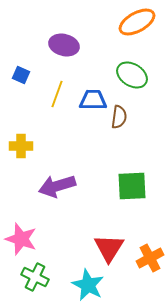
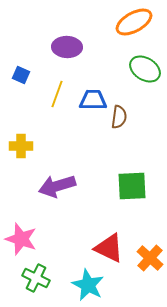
orange ellipse: moved 3 px left
purple ellipse: moved 3 px right, 2 px down; rotated 12 degrees counterclockwise
green ellipse: moved 13 px right, 6 px up
red triangle: rotated 36 degrees counterclockwise
orange cross: rotated 20 degrees counterclockwise
green cross: moved 1 px right, 1 px down
